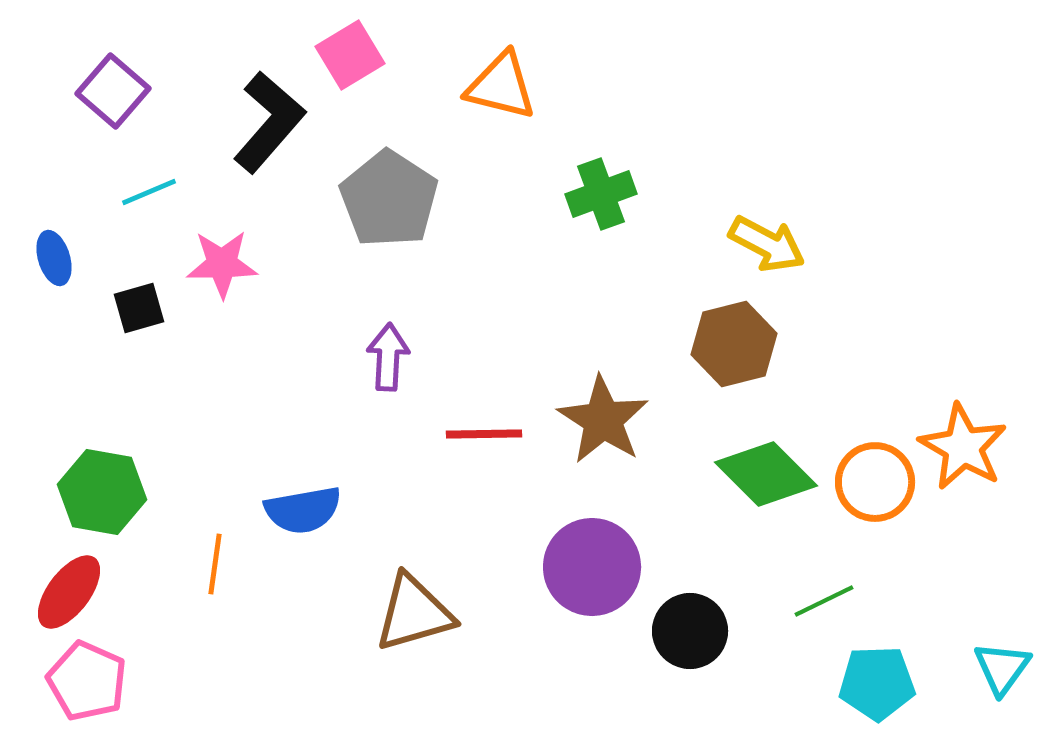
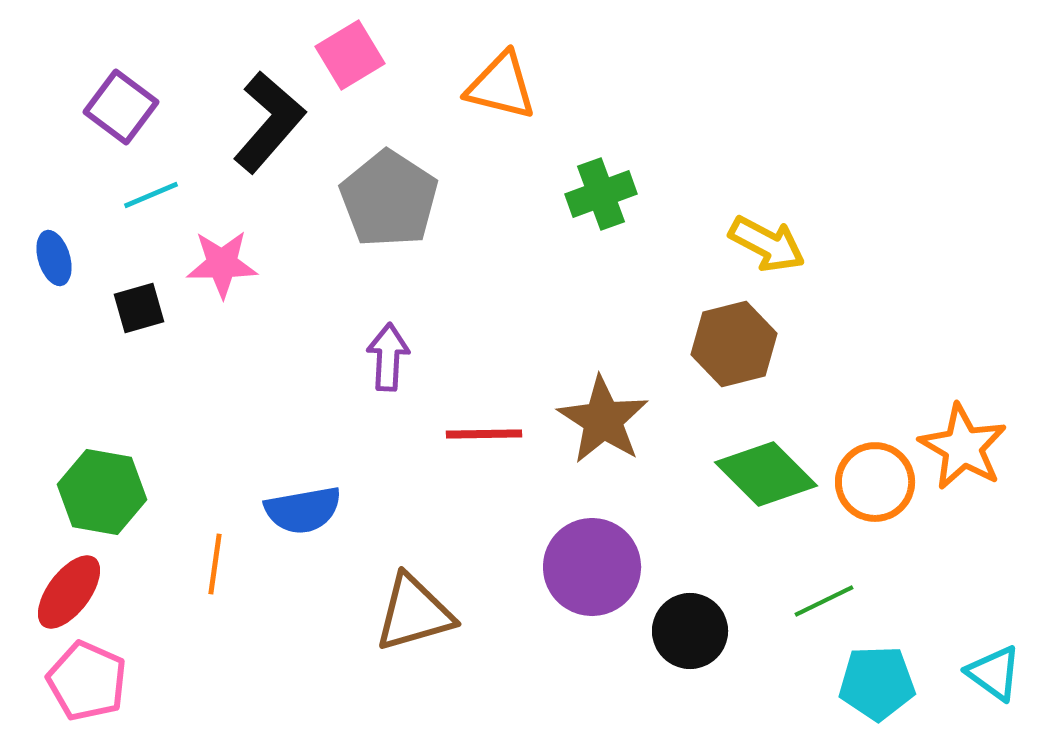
purple square: moved 8 px right, 16 px down; rotated 4 degrees counterclockwise
cyan line: moved 2 px right, 3 px down
cyan triangle: moved 8 px left, 5 px down; rotated 30 degrees counterclockwise
